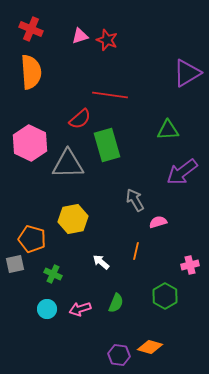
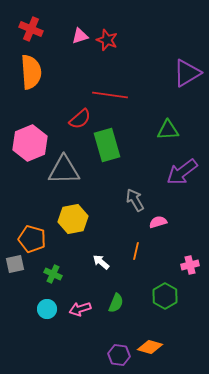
pink hexagon: rotated 12 degrees clockwise
gray triangle: moved 4 px left, 6 px down
